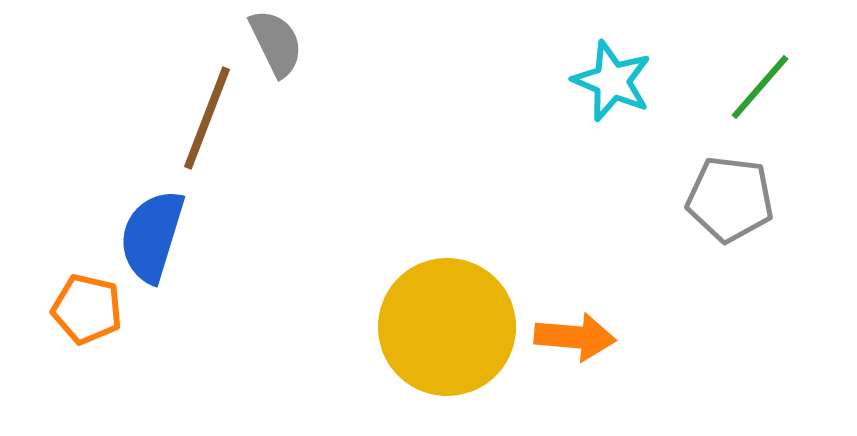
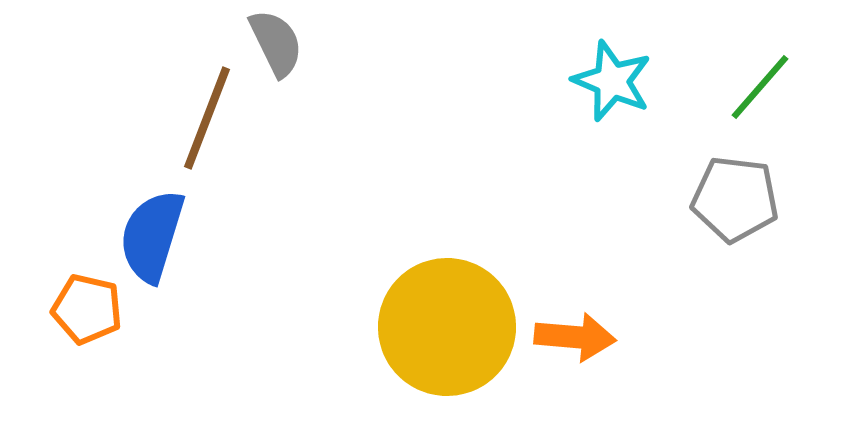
gray pentagon: moved 5 px right
